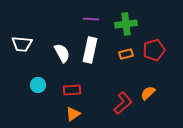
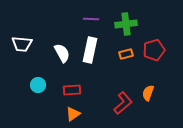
orange semicircle: rotated 28 degrees counterclockwise
